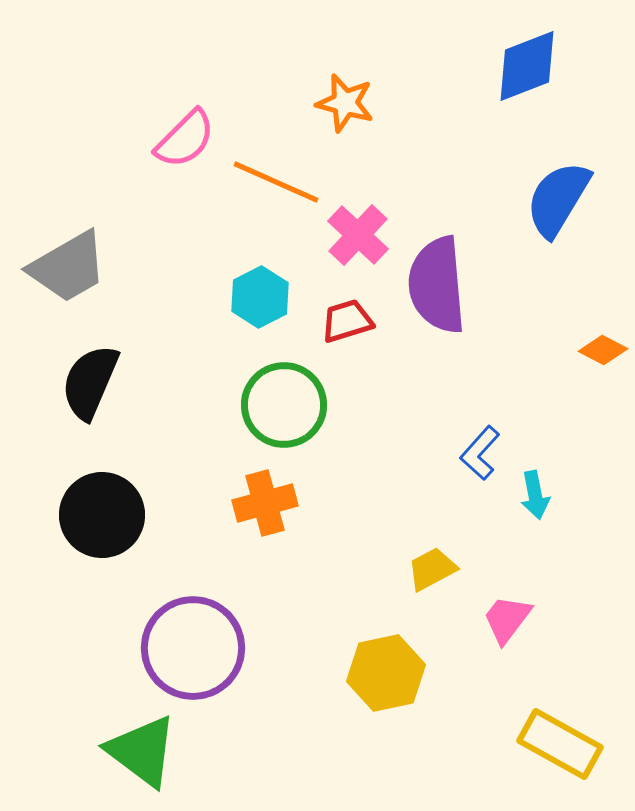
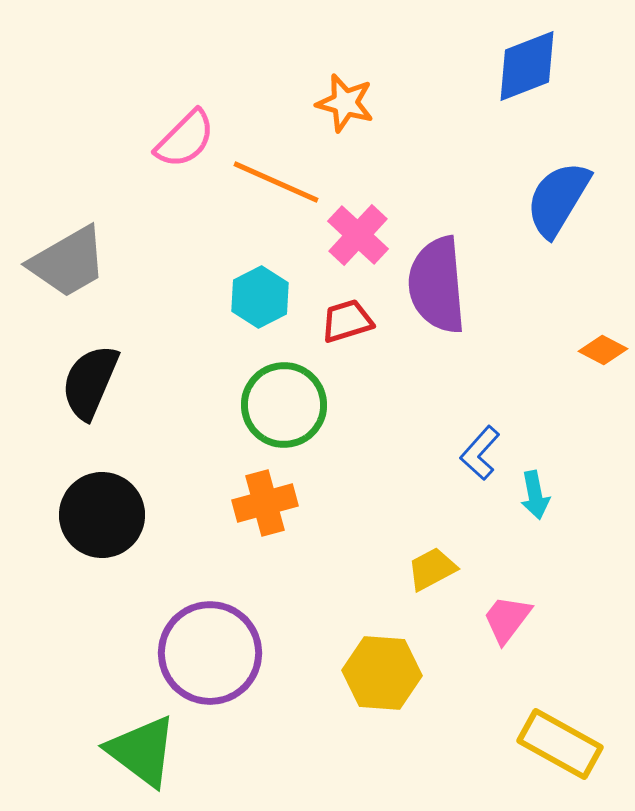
gray trapezoid: moved 5 px up
purple circle: moved 17 px right, 5 px down
yellow hexagon: moved 4 px left; rotated 16 degrees clockwise
